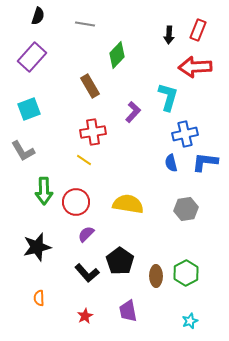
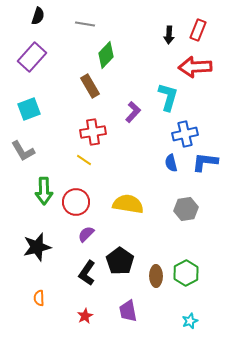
green diamond: moved 11 px left
black L-shape: rotated 75 degrees clockwise
